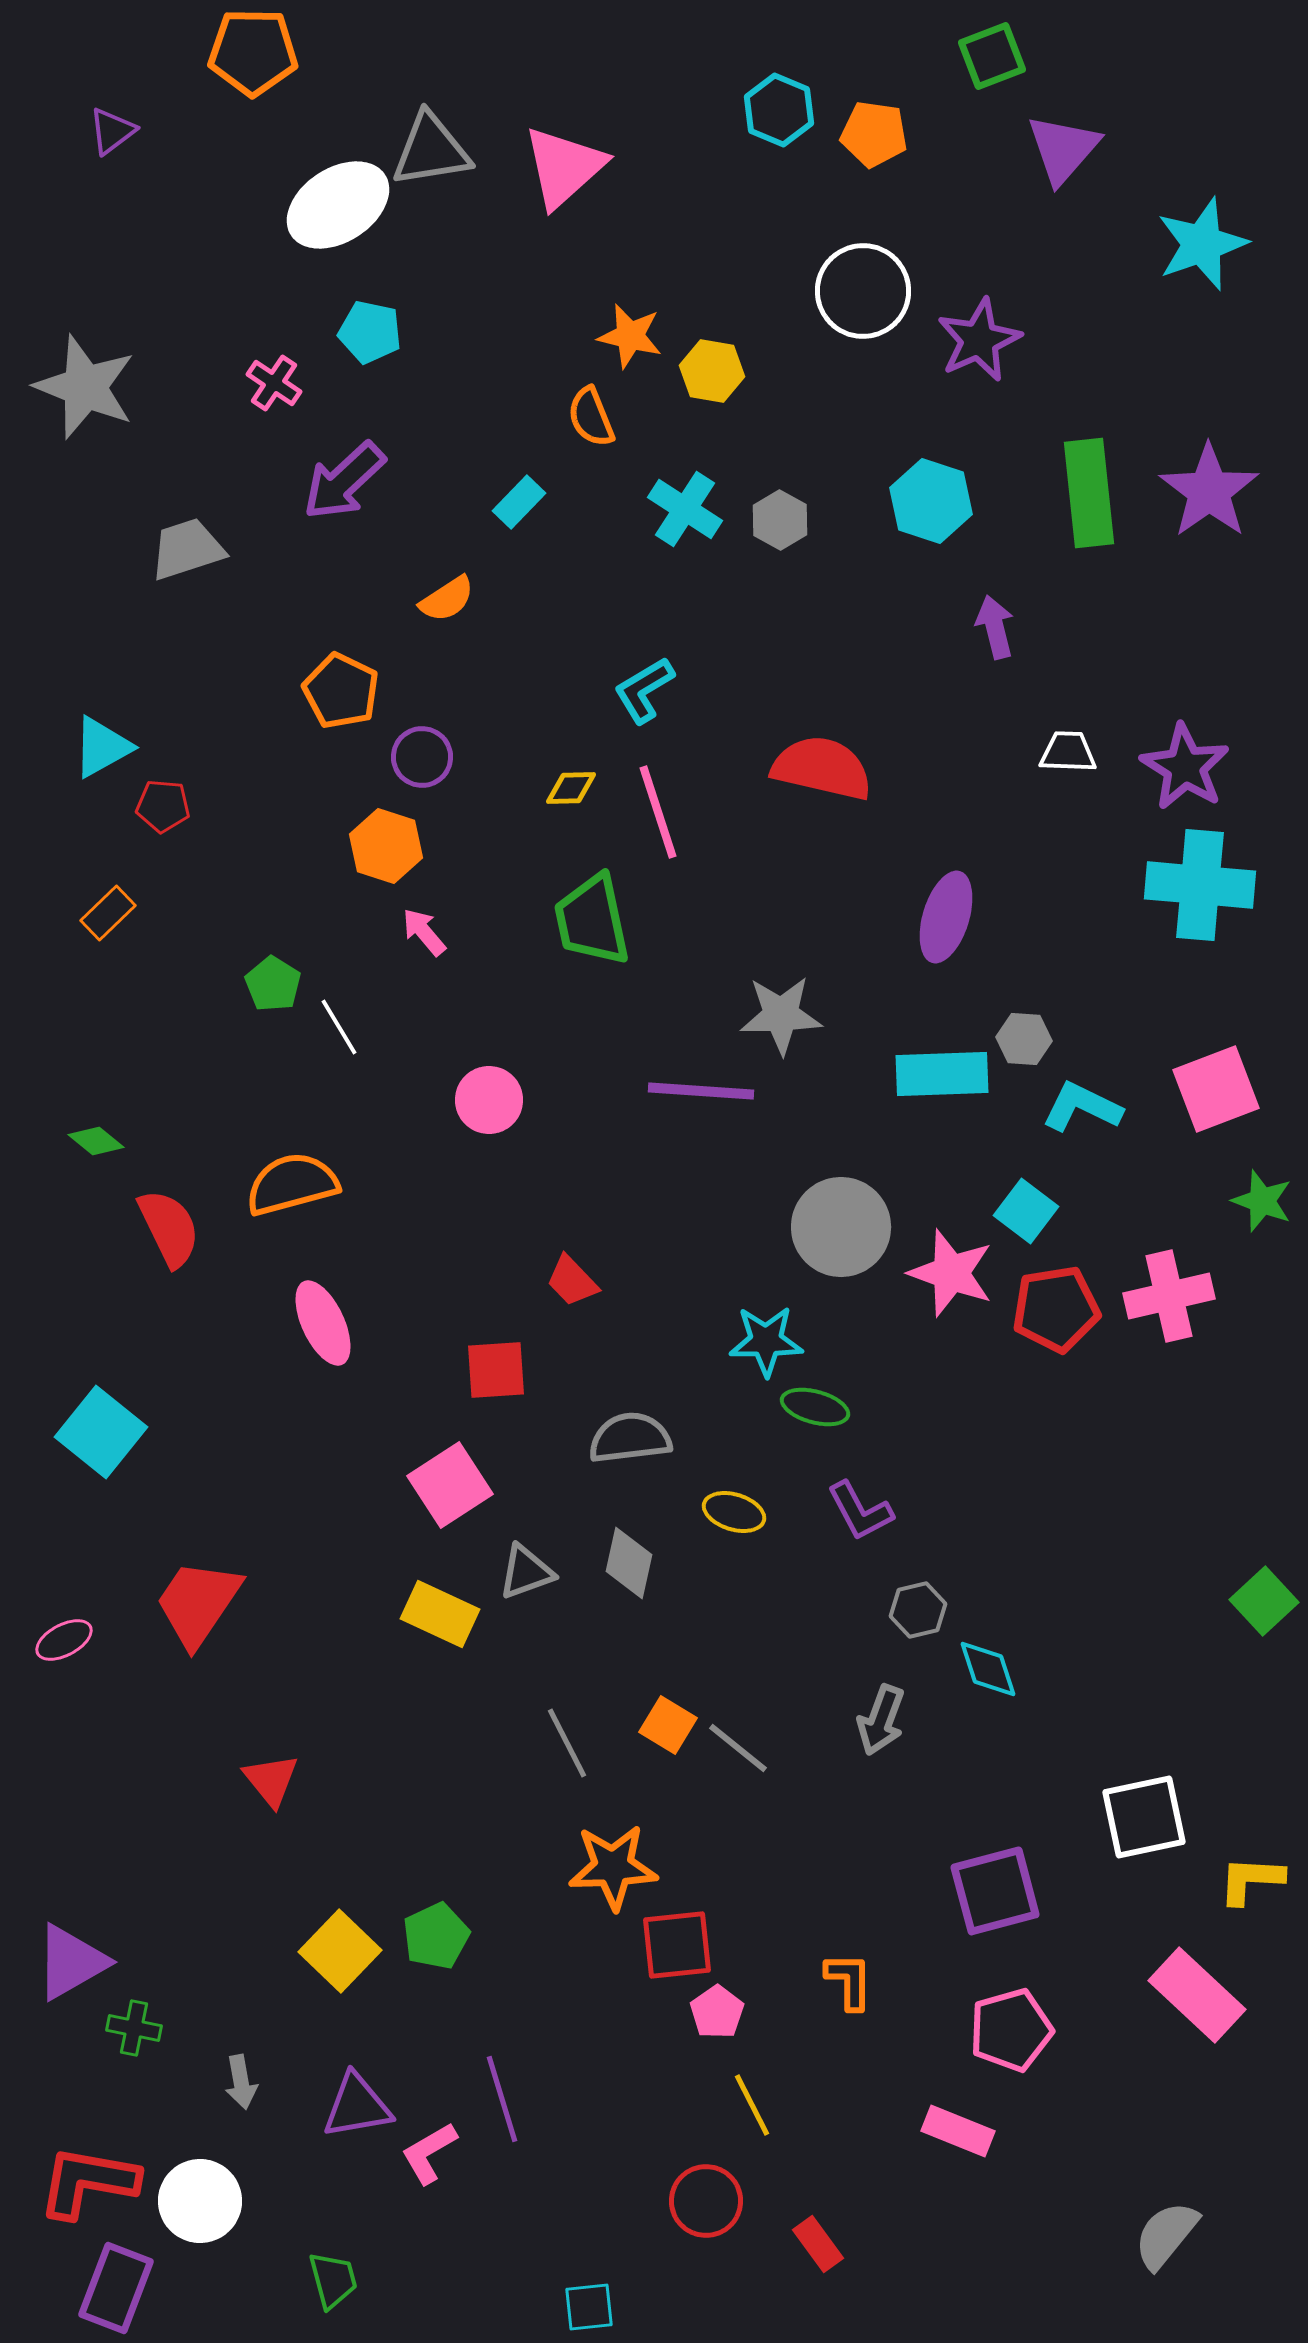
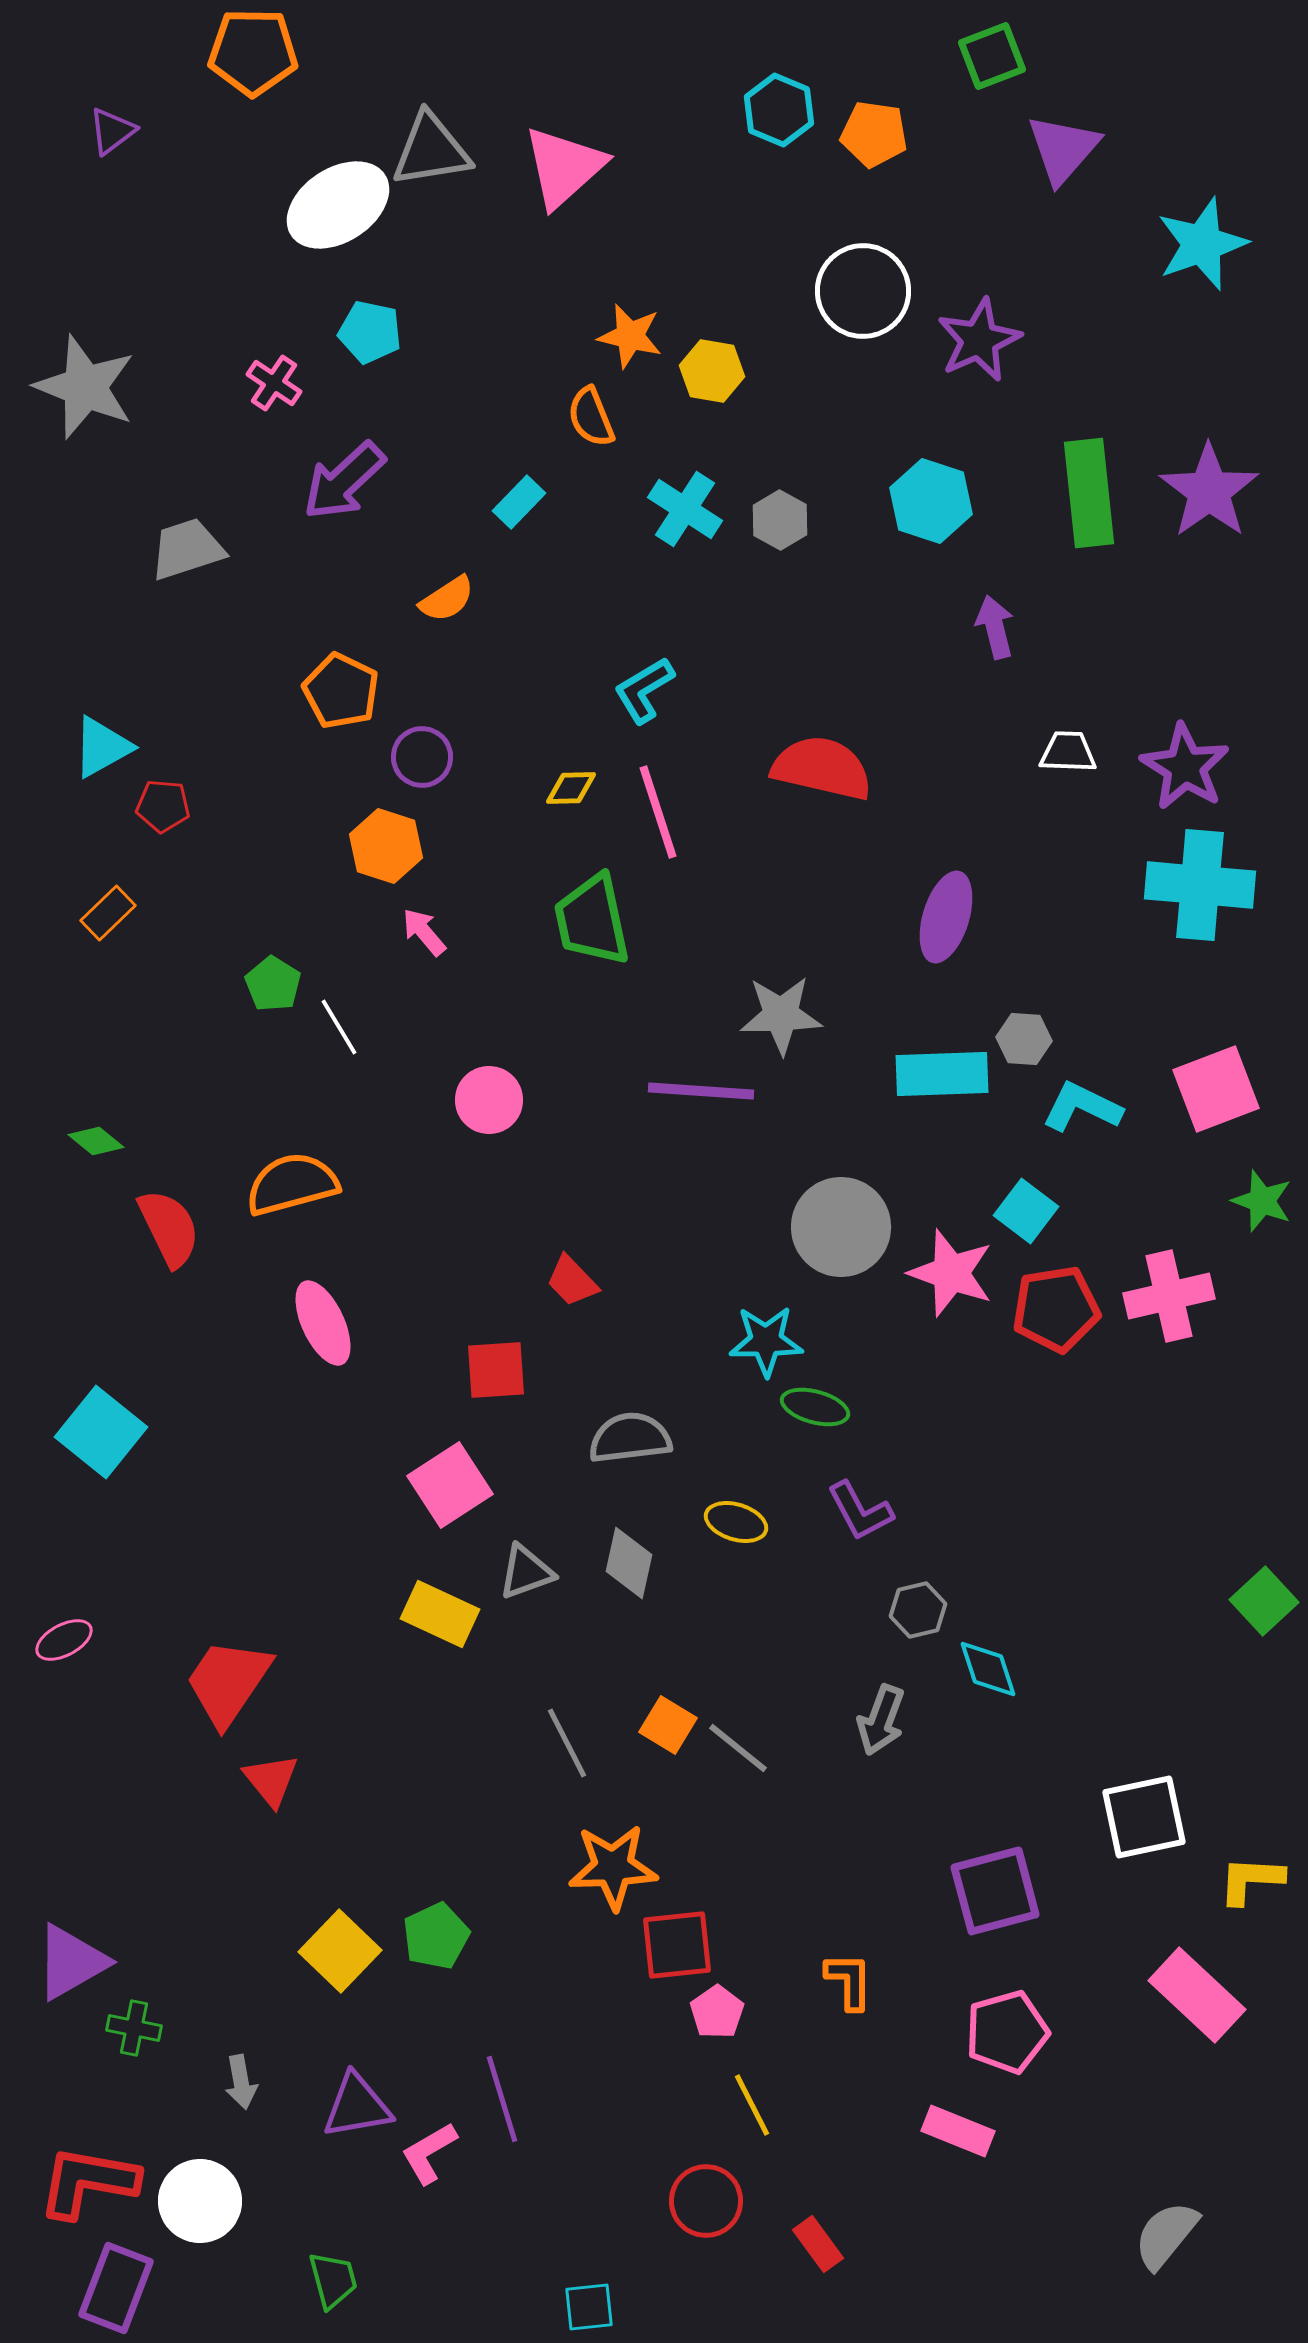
yellow ellipse at (734, 1512): moved 2 px right, 10 px down
red trapezoid at (198, 1603): moved 30 px right, 79 px down
pink pentagon at (1011, 2030): moved 4 px left, 2 px down
